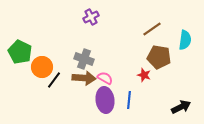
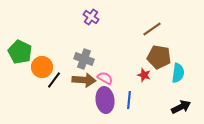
purple cross: rotated 28 degrees counterclockwise
cyan semicircle: moved 7 px left, 33 px down
brown arrow: moved 2 px down
